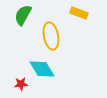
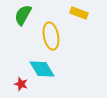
red star: rotated 24 degrees clockwise
